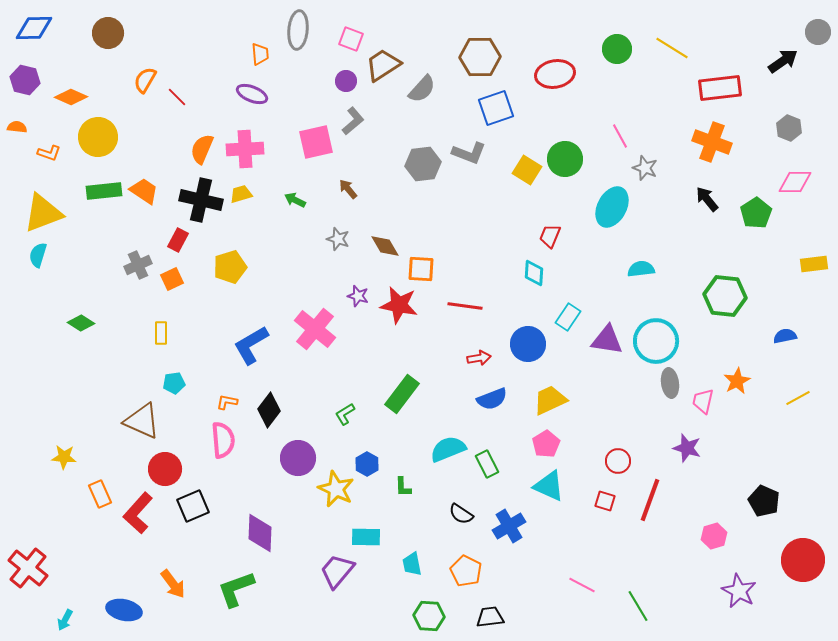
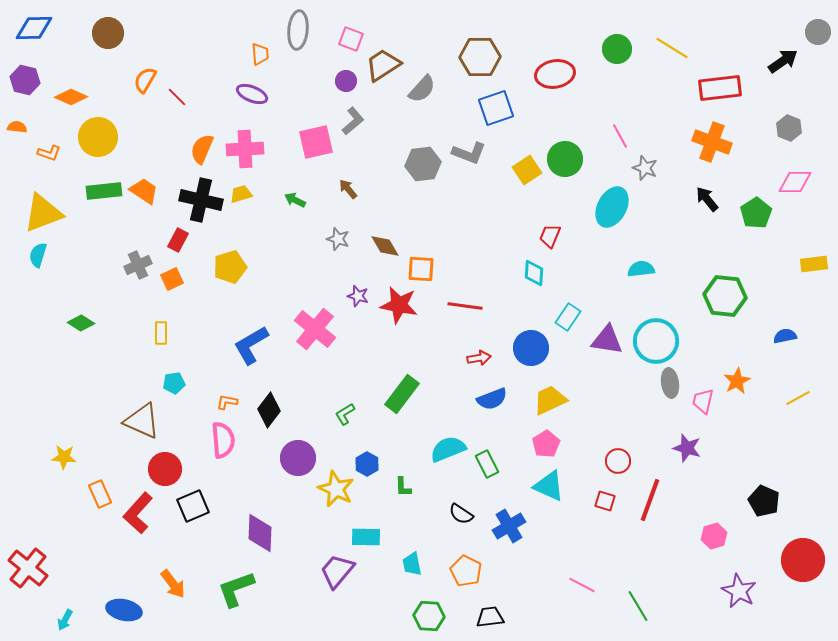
yellow square at (527, 170): rotated 24 degrees clockwise
blue circle at (528, 344): moved 3 px right, 4 px down
